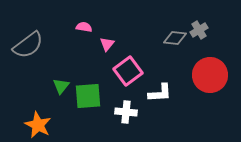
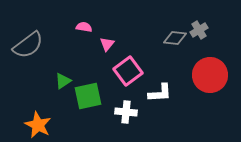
green triangle: moved 2 px right, 5 px up; rotated 18 degrees clockwise
green square: rotated 8 degrees counterclockwise
